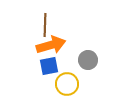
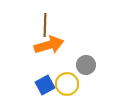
orange arrow: moved 2 px left
gray circle: moved 2 px left, 5 px down
blue square: moved 4 px left, 19 px down; rotated 18 degrees counterclockwise
